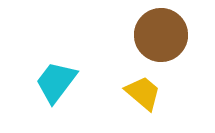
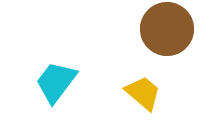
brown circle: moved 6 px right, 6 px up
